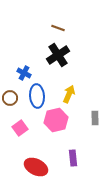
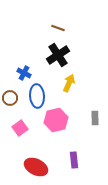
yellow arrow: moved 11 px up
purple rectangle: moved 1 px right, 2 px down
